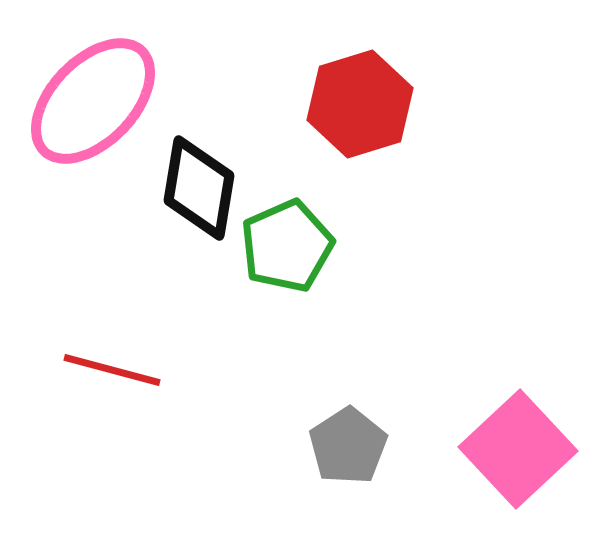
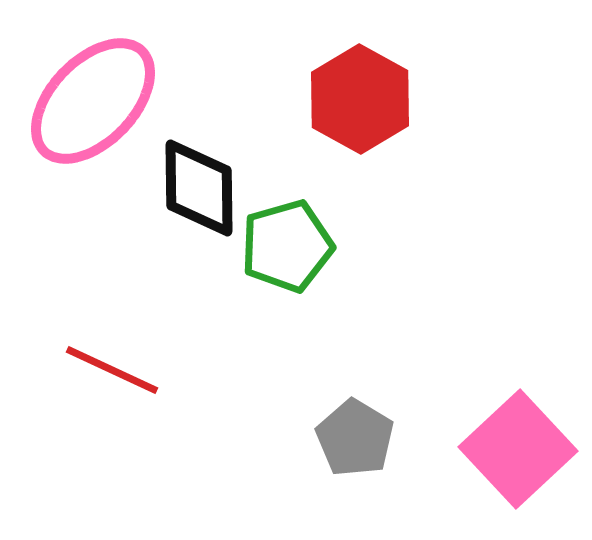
red hexagon: moved 5 px up; rotated 14 degrees counterclockwise
black diamond: rotated 10 degrees counterclockwise
green pentagon: rotated 8 degrees clockwise
red line: rotated 10 degrees clockwise
gray pentagon: moved 7 px right, 8 px up; rotated 8 degrees counterclockwise
